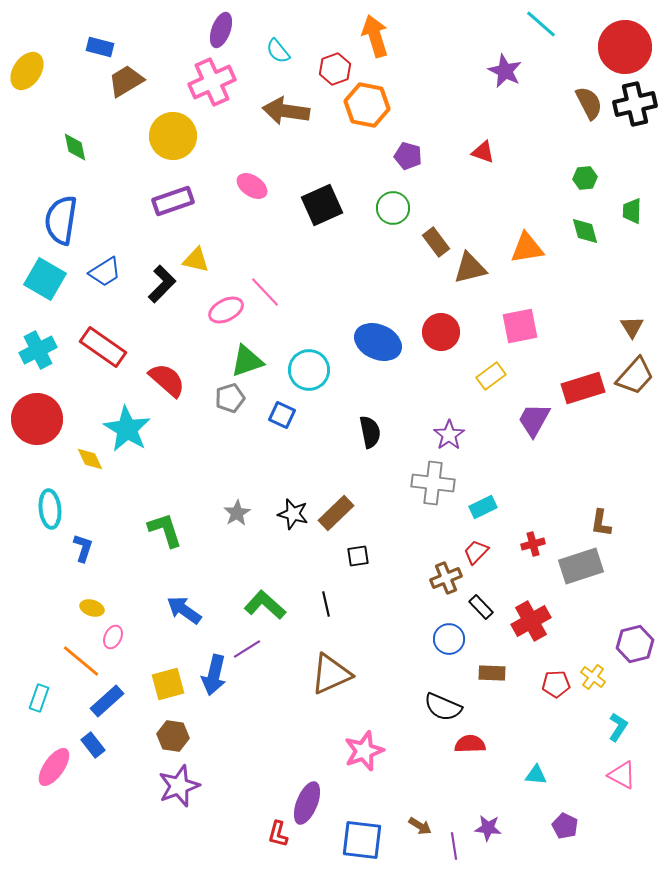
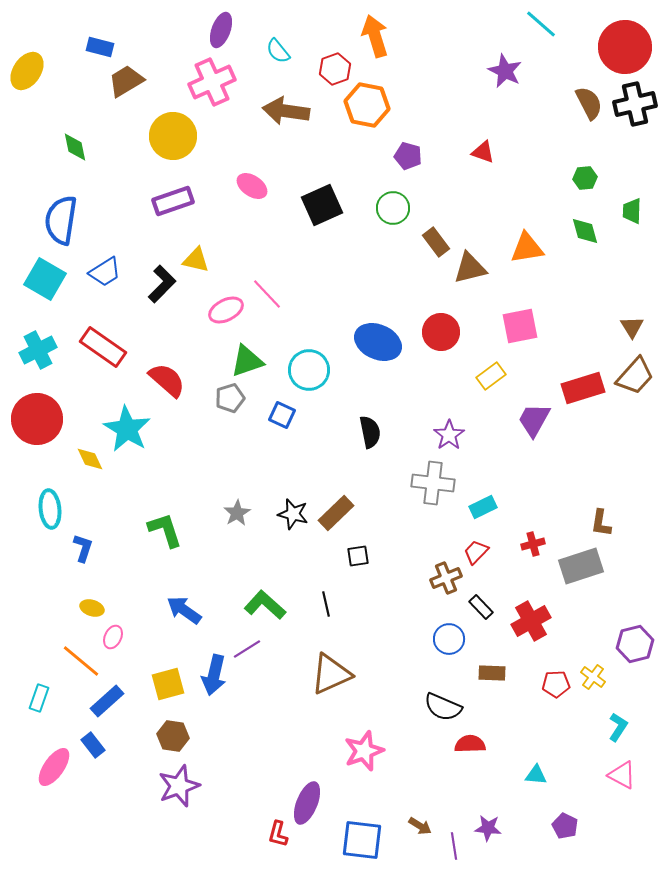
pink line at (265, 292): moved 2 px right, 2 px down
